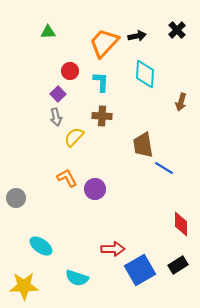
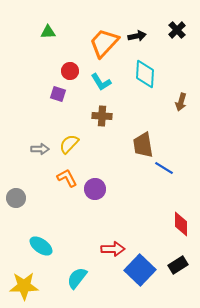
cyan L-shape: rotated 145 degrees clockwise
purple square: rotated 28 degrees counterclockwise
gray arrow: moved 16 px left, 32 px down; rotated 78 degrees counterclockwise
yellow semicircle: moved 5 px left, 7 px down
blue square: rotated 16 degrees counterclockwise
cyan semicircle: rotated 110 degrees clockwise
